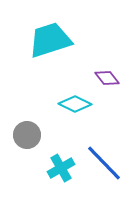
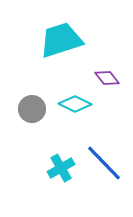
cyan trapezoid: moved 11 px right
gray circle: moved 5 px right, 26 px up
